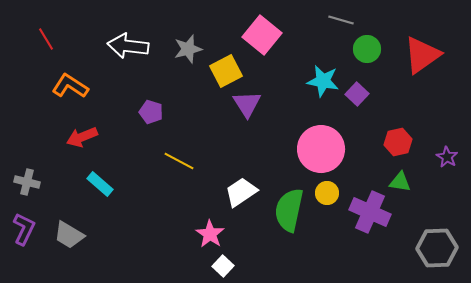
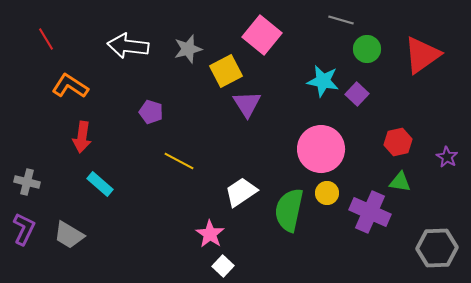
red arrow: rotated 60 degrees counterclockwise
